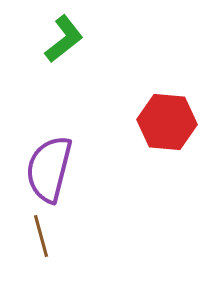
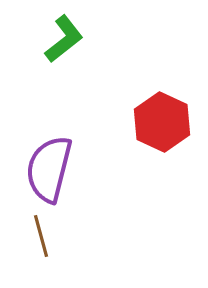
red hexagon: moved 5 px left; rotated 20 degrees clockwise
